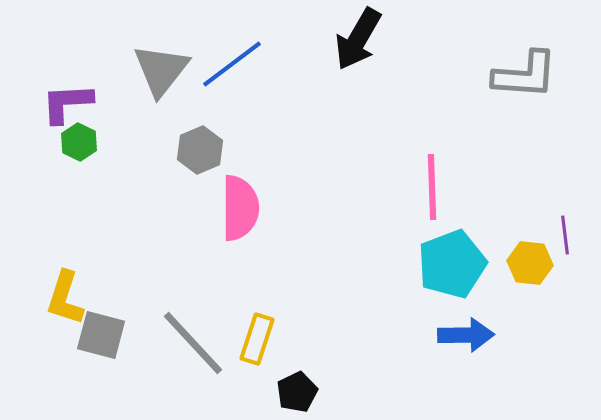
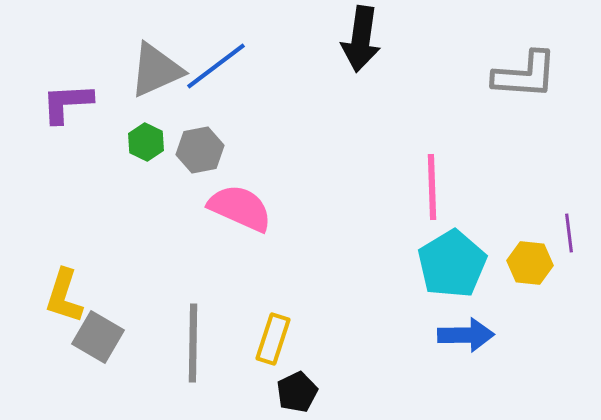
black arrow: moved 3 px right; rotated 22 degrees counterclockwise
blue line: moved 16 px left, 2 px down
gray triangle: moved 5 px left; rotated 28 degrees clockwise
green hexagon: moved 67 px right
gray hexagon: rotated 12 degrees clockwise
pink semicircle: rotated 66 degrees counterclockwise
purple line: moved 4 px right, 2 px up
cyan pentagon: rotated 10 degrees counterclockwise
yellow L-shape: moved 1 px left, 2 px up
gray square: moved 3 px left, 2 px down; rotated 15 degrees clockwise
yellow rectangle: moved 16 px right
gray line: rotated 44 degrees clockwise
